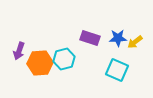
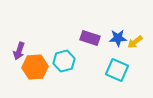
cyan hexagon: moved 2 px down
orange hexagon: moved 5 px left, 4 px down
